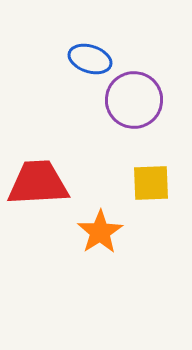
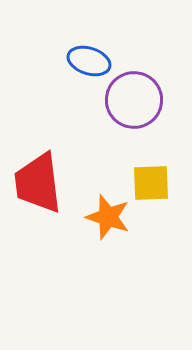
blue ellipse: moved 1 px left, 2 px down
red trapezoid: rotated 94 degrees counterclockwise
orange star: moved 8 px right, 15 px up; rotated 21 degrees counterclockwise
